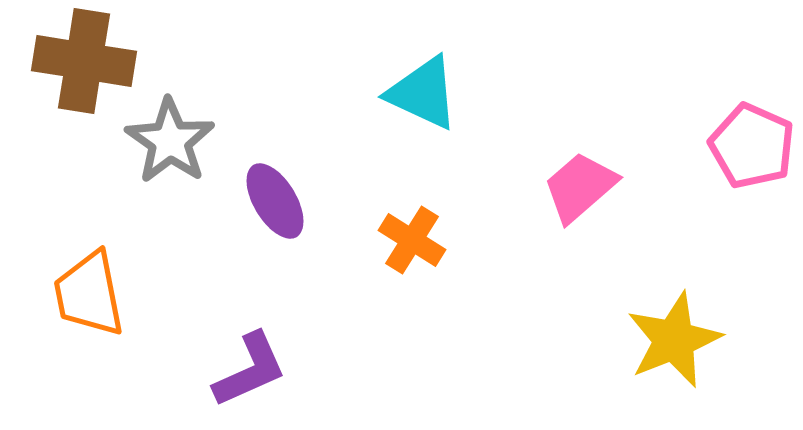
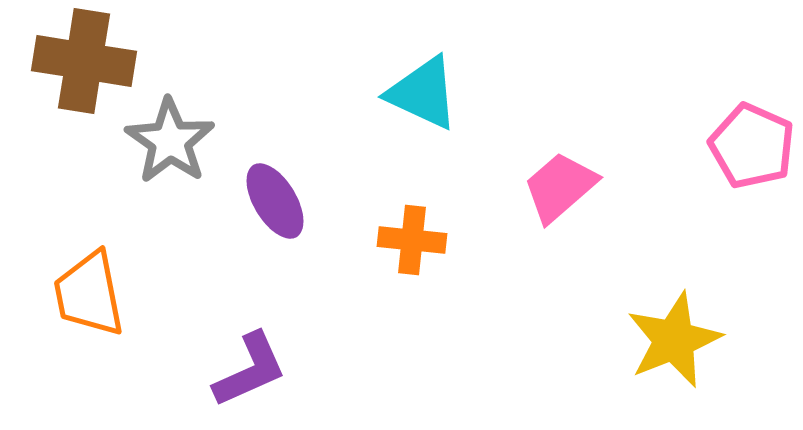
pink trapezoid: moved 20 px left
orange cross: rotated 26 degrees counterclockwise
